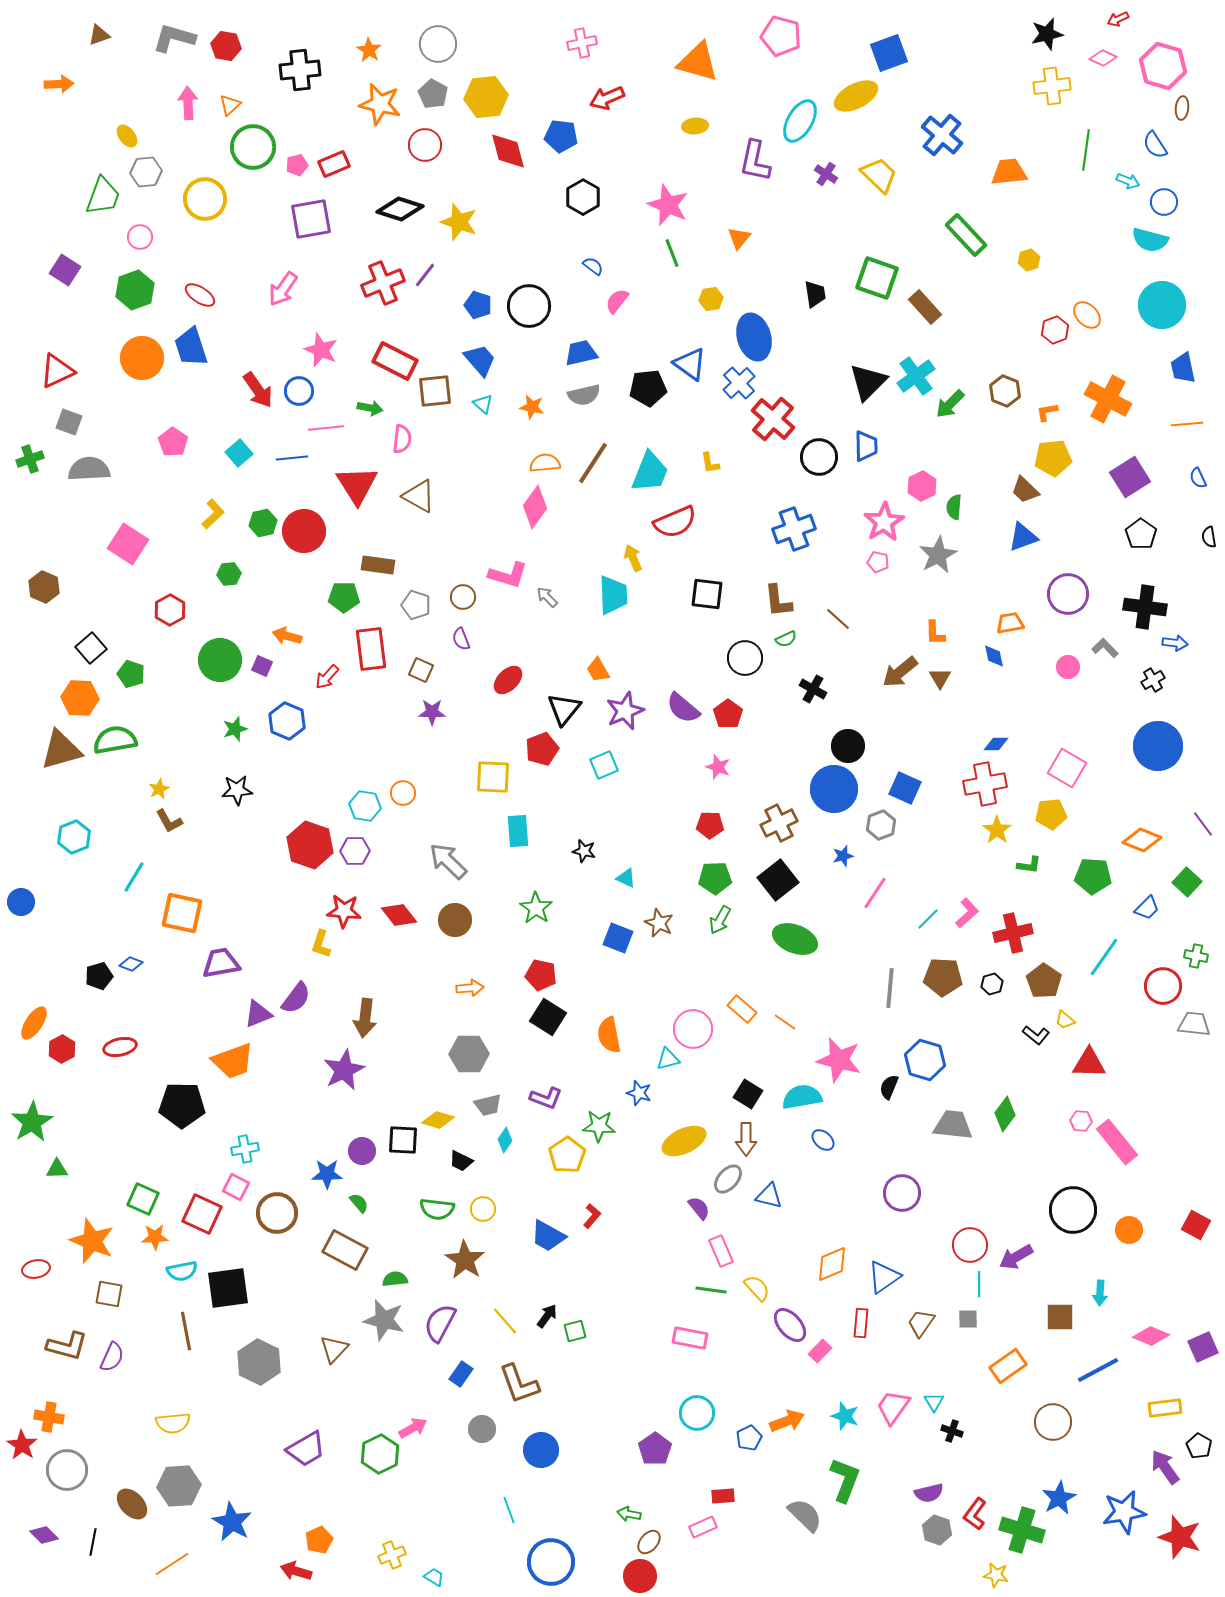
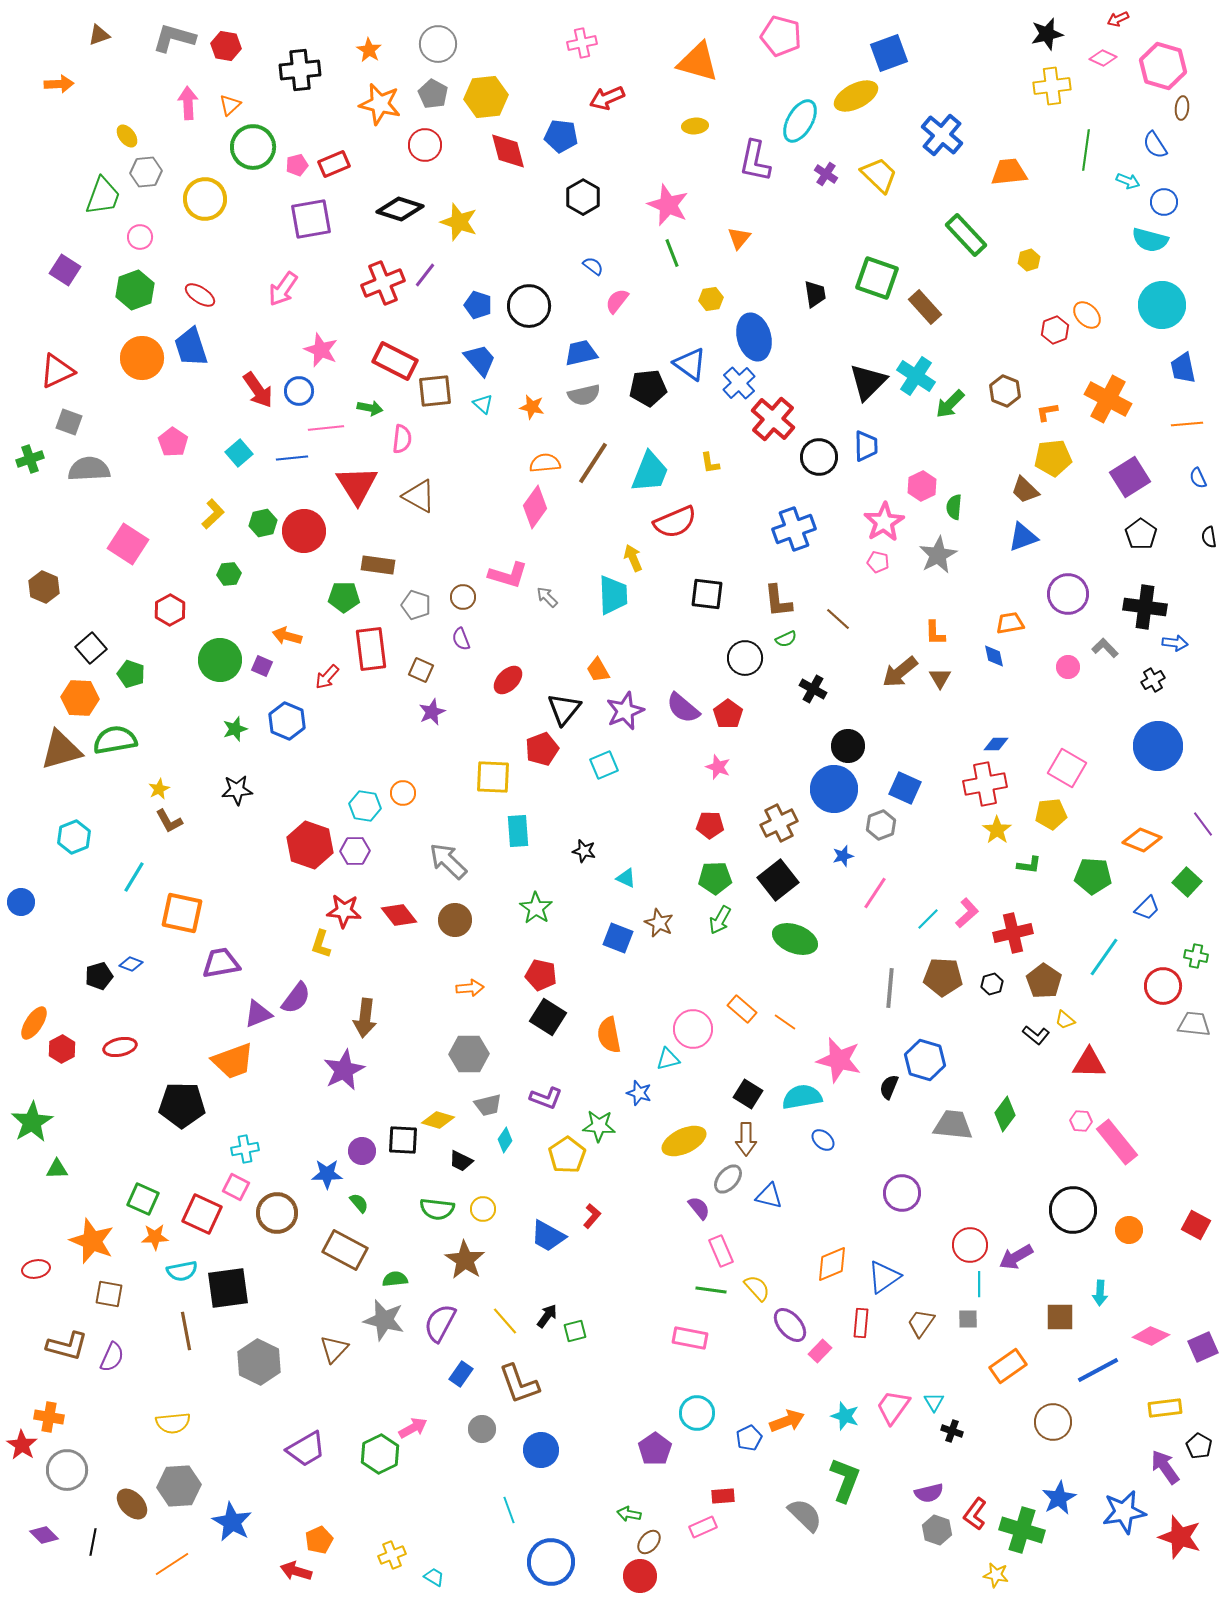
cyan cross at (916, 376): rotated 21 degrees counterclockwise
purple star at (432, 712): rotated 24 degrees counterclockwise
